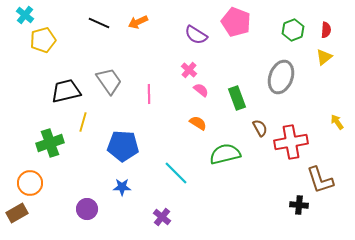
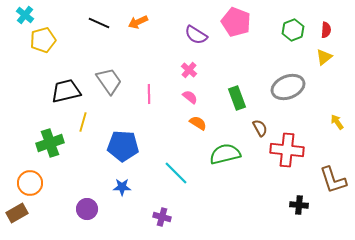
gray ellipse: moved 7 px right, 10 px down; rotated 48 degrees clockwise
pink semicircle: moved 11 px left, 7 px down
red cross: moved 4 px left, 8 px down; rotated 16 degrees clockwise
brown L-shape: moved 13 px right
purple cross: rotated 24 degrees counterclockwise
